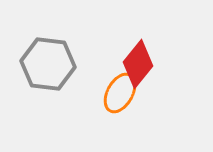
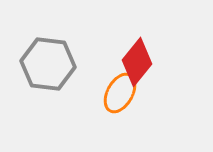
red diamond: moved 1 px left, 2 px up
